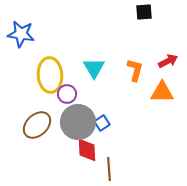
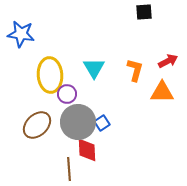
brown line: moved 40 px left
